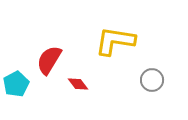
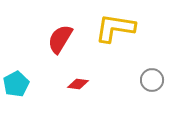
yellow L-shape: moved 13 px up
red semicircle: moved 11 px right, 21 px up
red diamond: rotated 45 degrees counterclockwise
